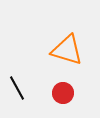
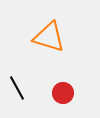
orange triangle: moved 18 px left, 13 px up
